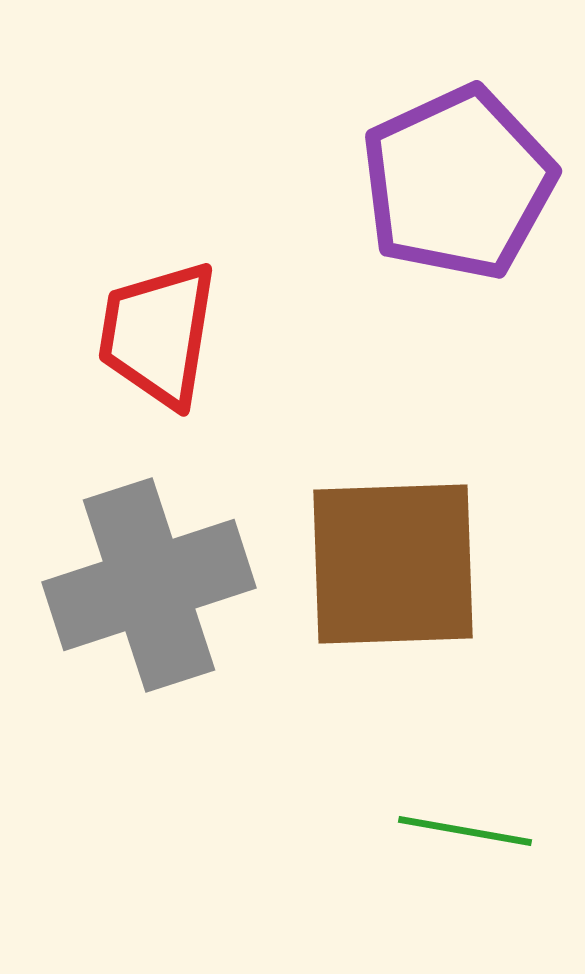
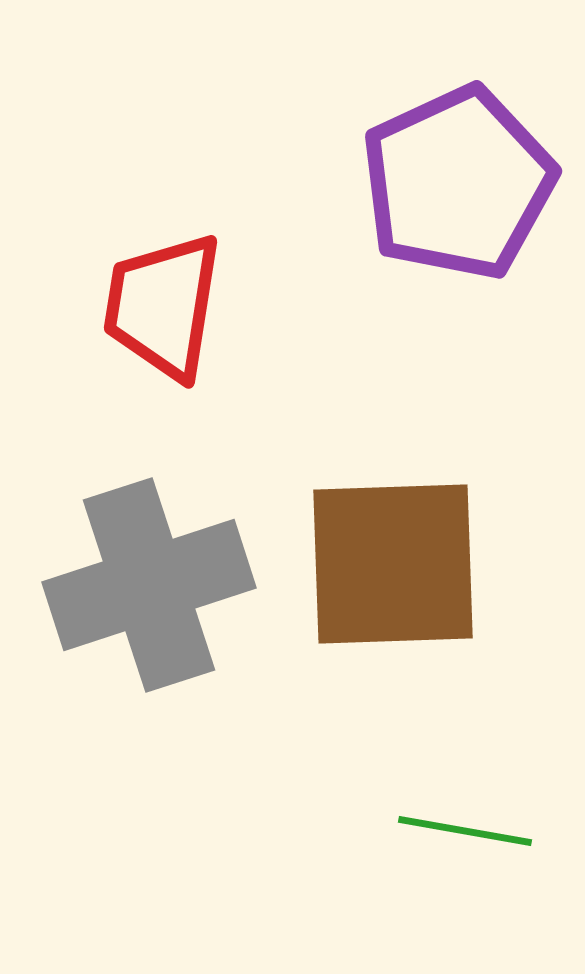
red trapezoid: moved 5 px right, 28 px up
